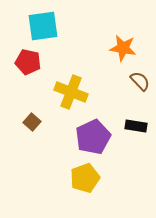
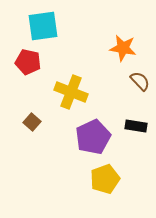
yellow pentagon: moved 20 px right, 1 px down
